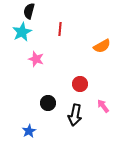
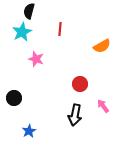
black circle: moved 34 px left, 5 px up
